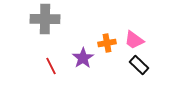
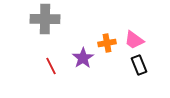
black rectangle: rotated 24 degrees clockwise
